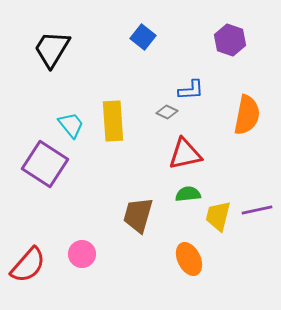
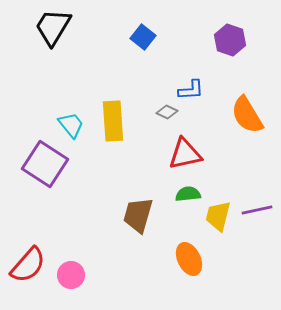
black trapezoid: moved 1 px right, 22 px up
orange semicircle: rotated 138 degrees clockwise
pink circle: moved 11 px left, 21 px down
